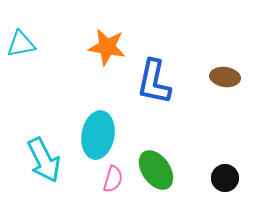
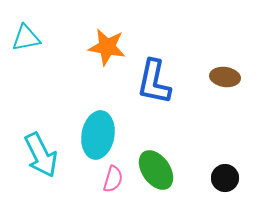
cyan triangle: moved 5 px right, 6 px up
cyan arrow: moved 3 px left, 5 px up
